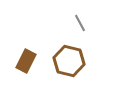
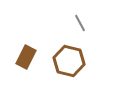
brown rectangle: moved 4 px up
